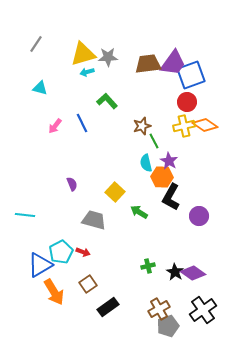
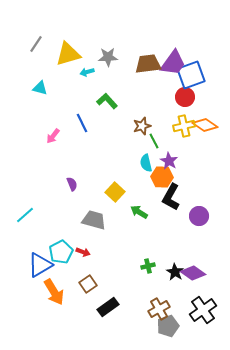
yellow triangle: moved 15 px left
red circle: moved 2 px left, 5 px up
pink arrow: moved 2 px left, 10 px down
cyan line: rotated 48 degrees counterclockwise
